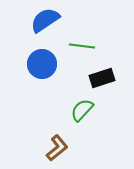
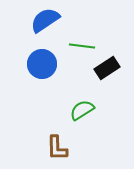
black rectangle: moved 5 px right, 10 px up; rotated 15 degrees counterclockwise
green semicircle: rotated 15 degrees clockwise
brown L-shape: rotated 128 degrees clockwise
